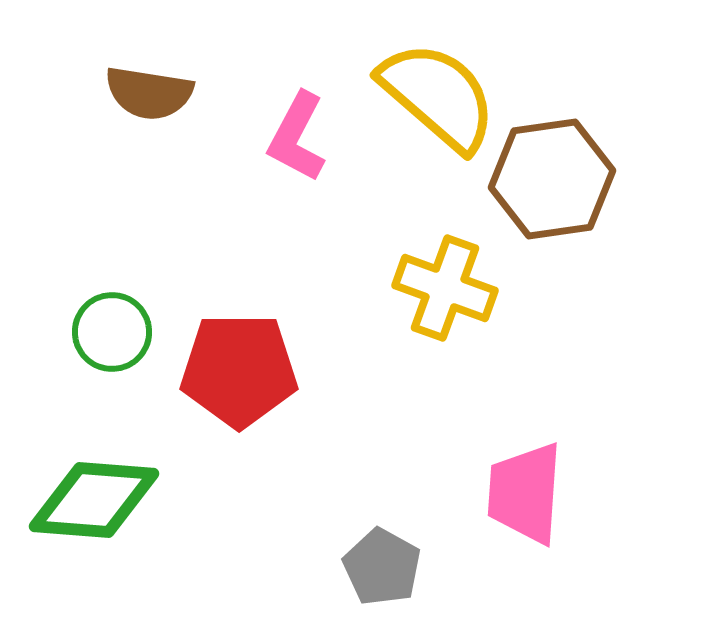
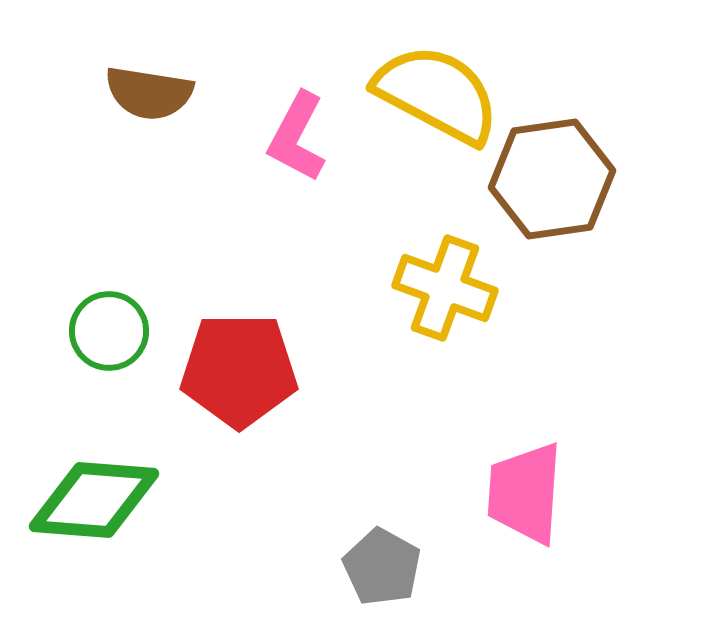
yellow semicircle: moved 1 px left, 2 px up; rotated 13 degrees counterclockwise
green circle: moved 3 px left, 1 px up
